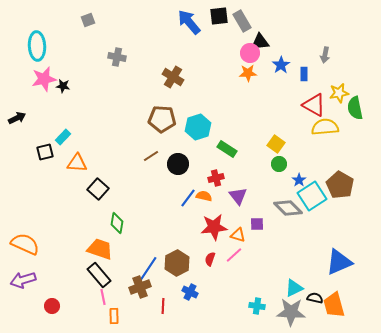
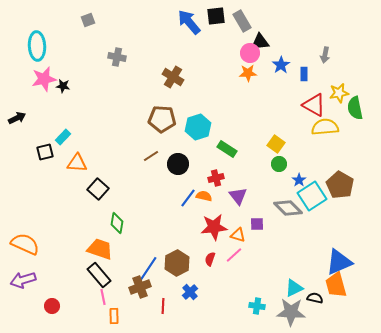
black square at (219, 16): moved 3 px left
blue cross at (190, 292): rotated 21 degrees clockwise
orange trapezoid at (334, 305): moved 2 px right, 20 px up
